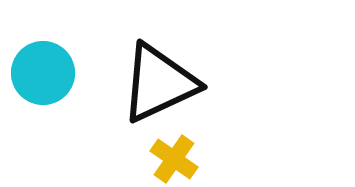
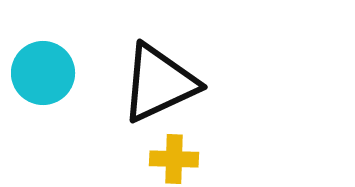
yellow cross: rotated 33 degrees counterclockwise
